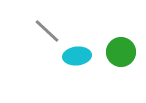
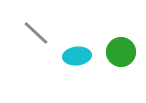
gray line: moved 11 px left, 2 px down
